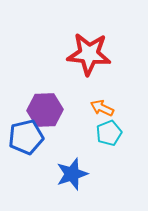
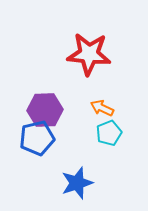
blue pentagon: moved 11 px right, 1 px down
blue star: moved 5 px right, 9 px down
